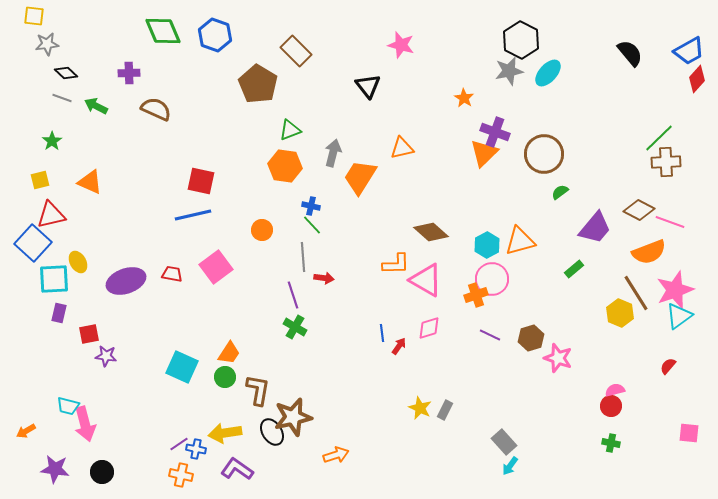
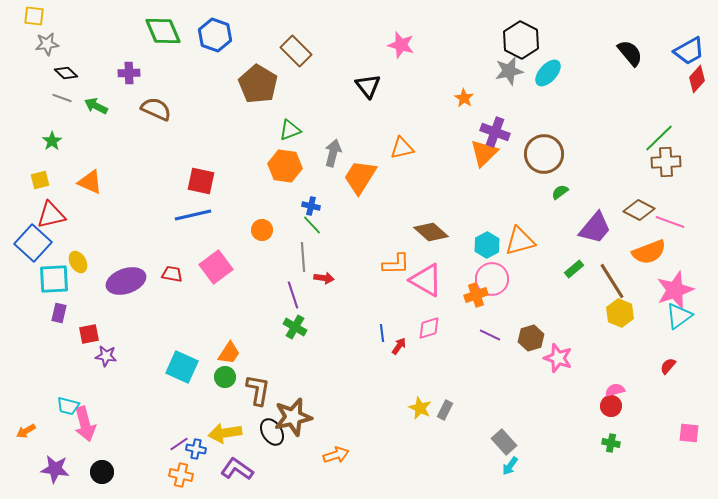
brown line at (636, 293): moved 24 px left, 12 px up
